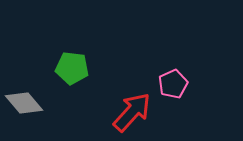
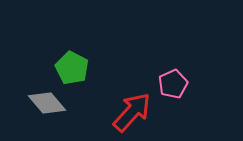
green pentagon: rotated 20 degrees clockwise
gray diamond: moved 23 px right
